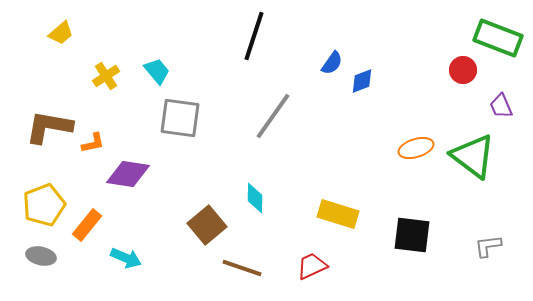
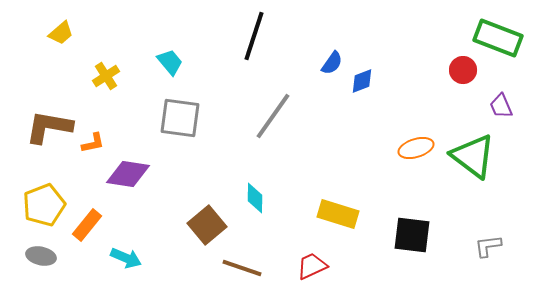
cyan trapezoid: moved 13 px right, 9 px up
